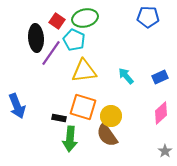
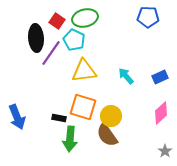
blue arrow: moved 11 px down
